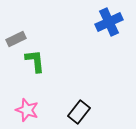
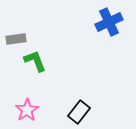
gray rectangle: rotated 18 degrees clockwise
green L-shape: rotated 15 degrees counterclockwise
pink star: rotated 20 degrees clockwise
